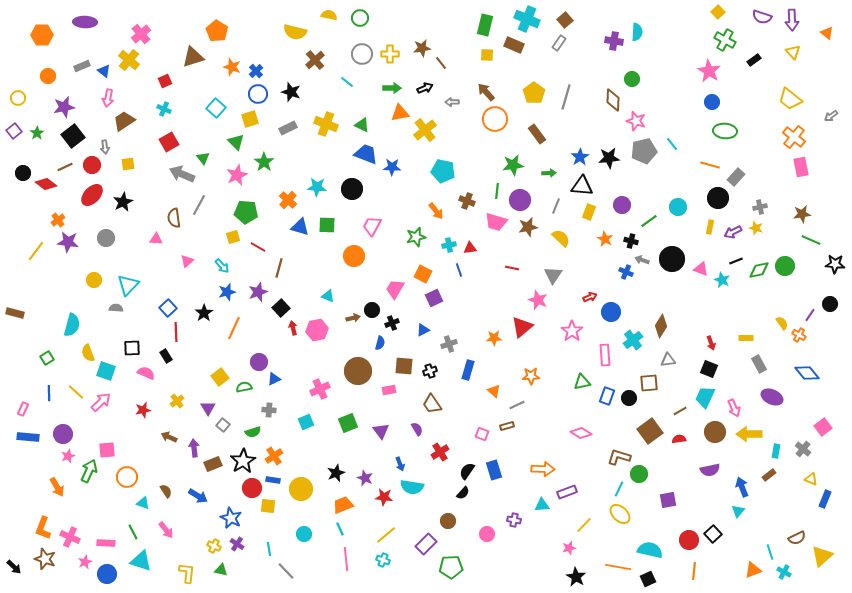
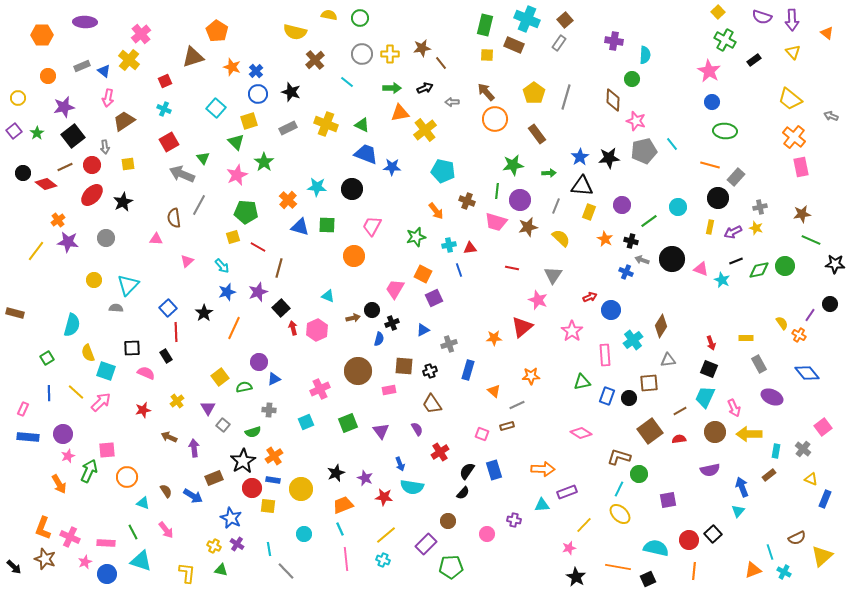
cyan semicircle at (637, 32): moved 8 px right, 23 px down
gray arrow at (831, 116): rotated 56 degrees clockwise
yellow square at (250, 119): moved 1 px left, 2 px down
blue circle at (611, 312): moved 2 px up
pink hexagon at (317, 330): rotated 15 degrees counterclockwise
blue semicircle at (380, 343): moved 1 px left, 4 px up
brown rectangle at (213, 464): moved 1 px right, 14 px down
orange arrow at (57, 487): moved 2 px right, 3 px up
blue arrow at (198, 496): moved 5 px left
cyan semicircle at (650, 550): moved 6 px right, 2 px up
